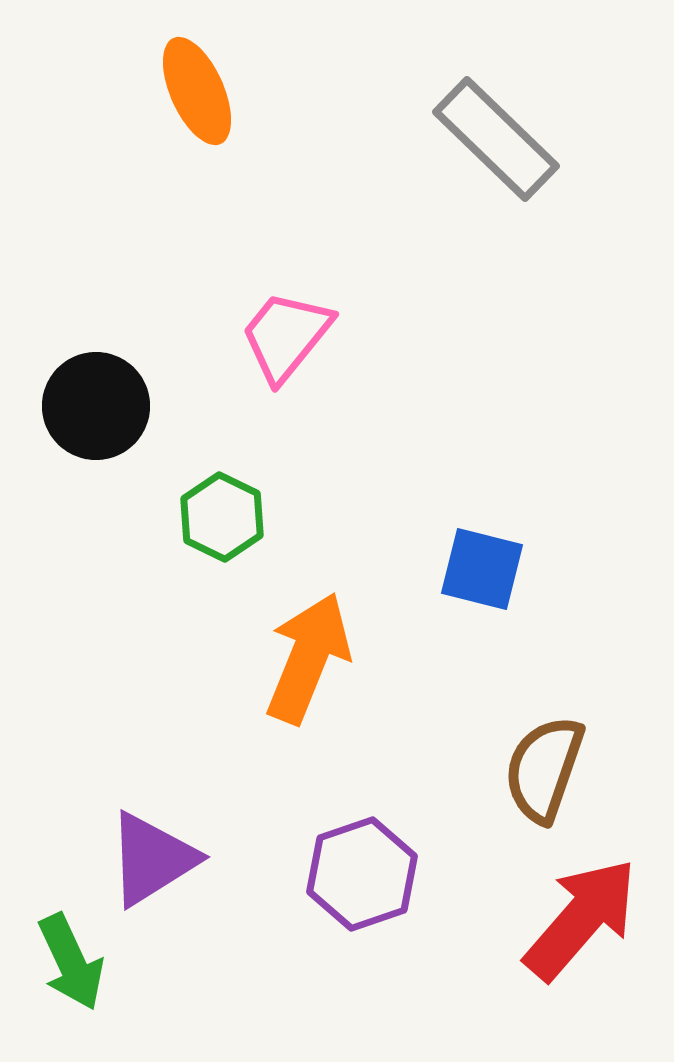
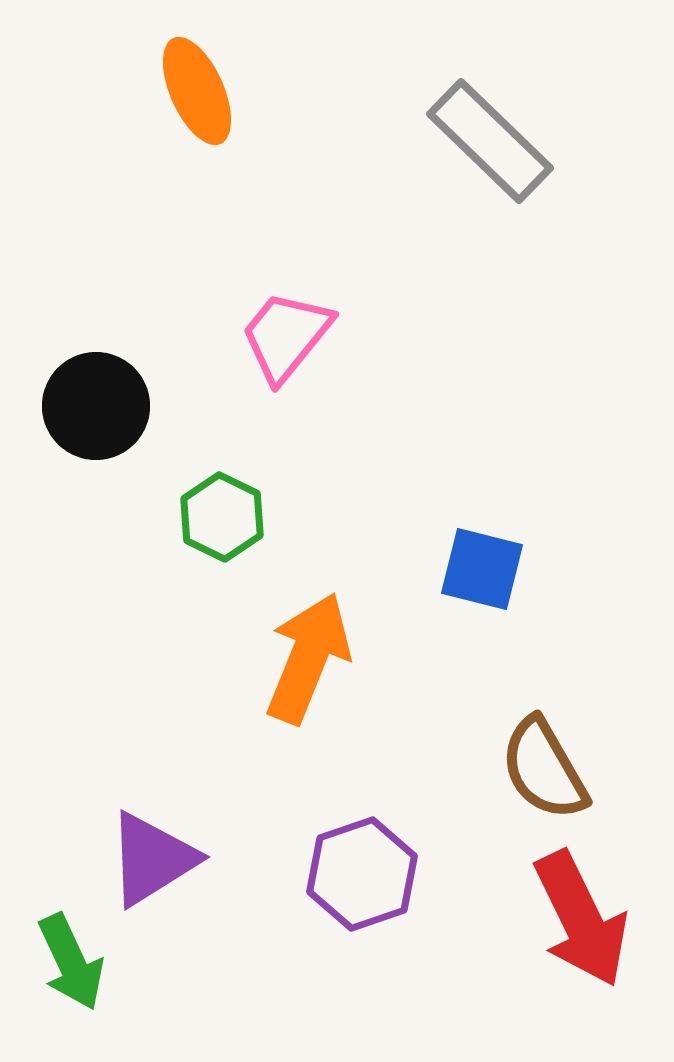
gray rectangle: moved 6 px left, 2 px down
brown semicircle: rotated 49 degrees counterclockwise
red arrow: rotated 113 degrees clockwise
